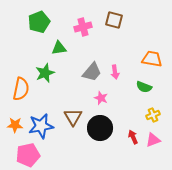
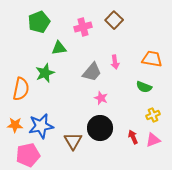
brown square: rotated 30 degrees clockwise
pink arrow: moved 10 px up
brown triangle: moved 24 px down
